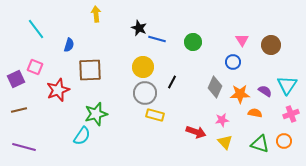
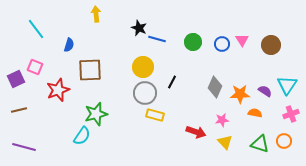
blue circle: moved 11 px left, 18 px up
